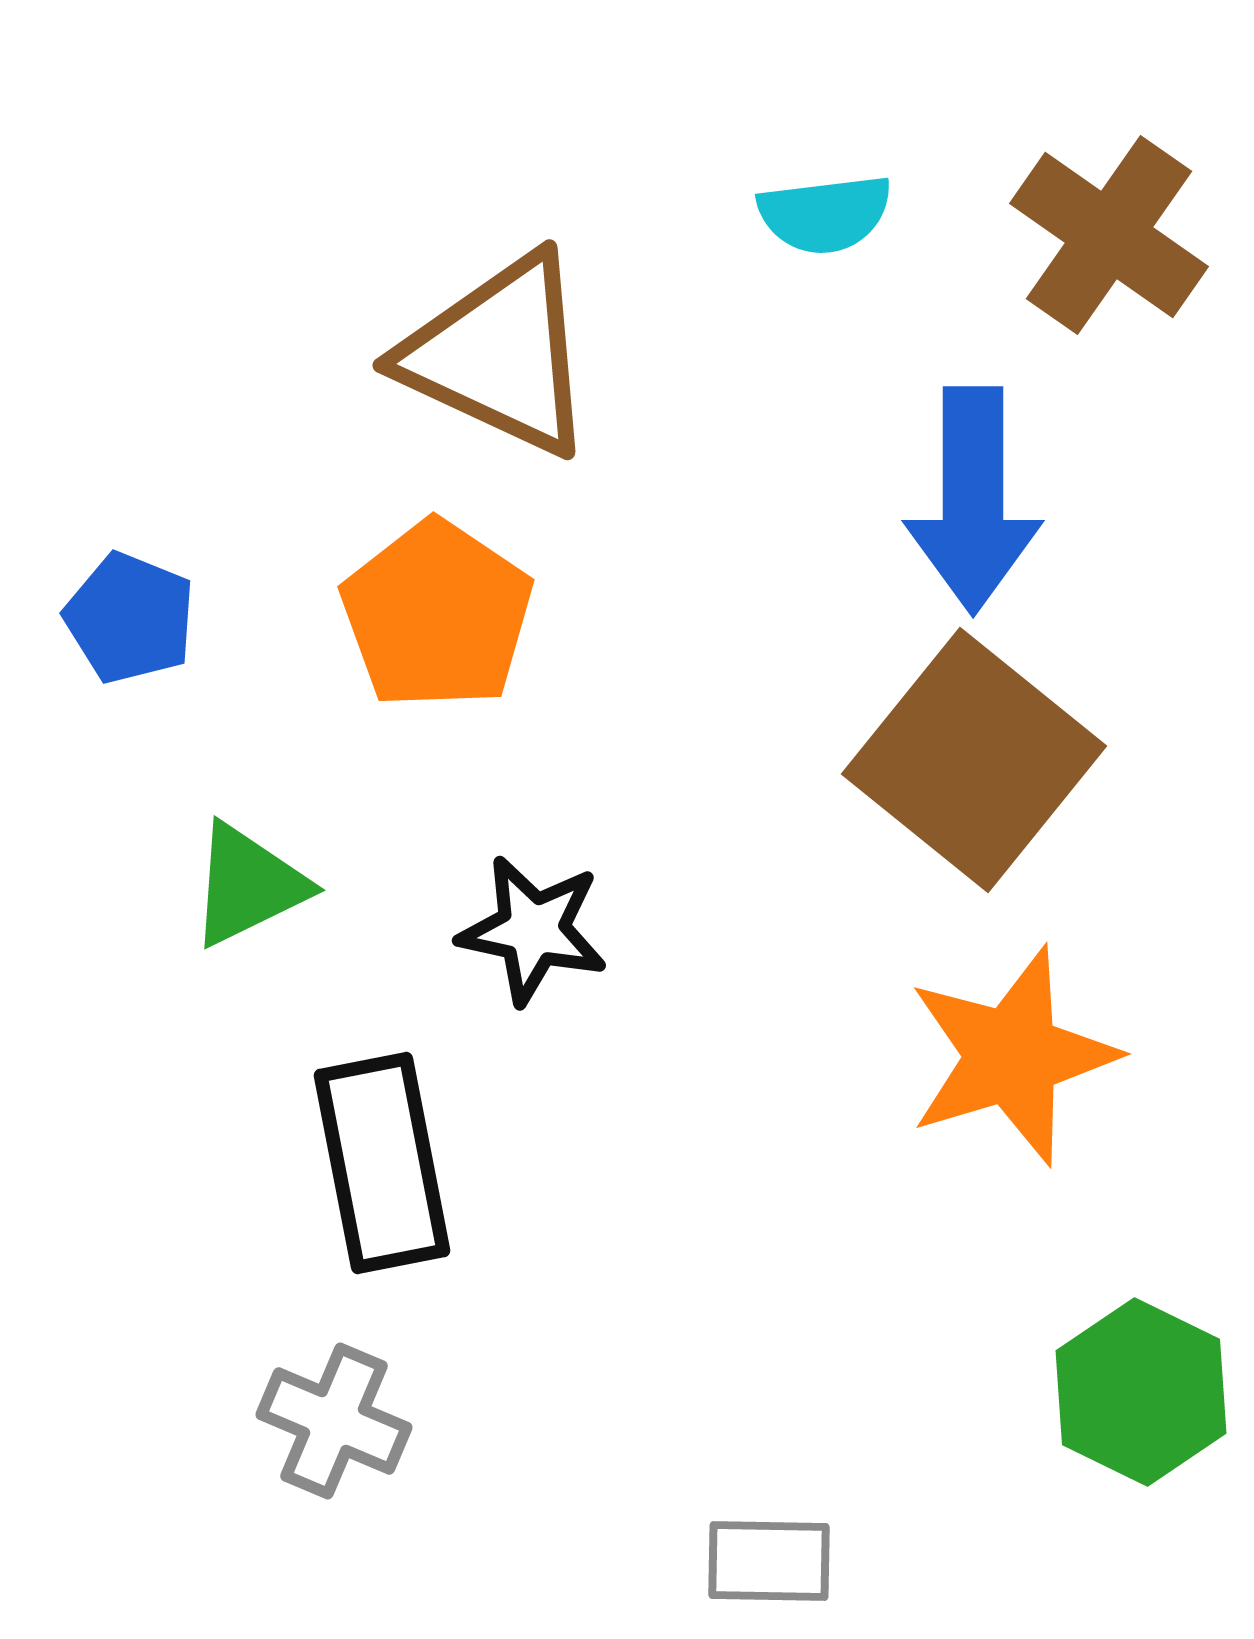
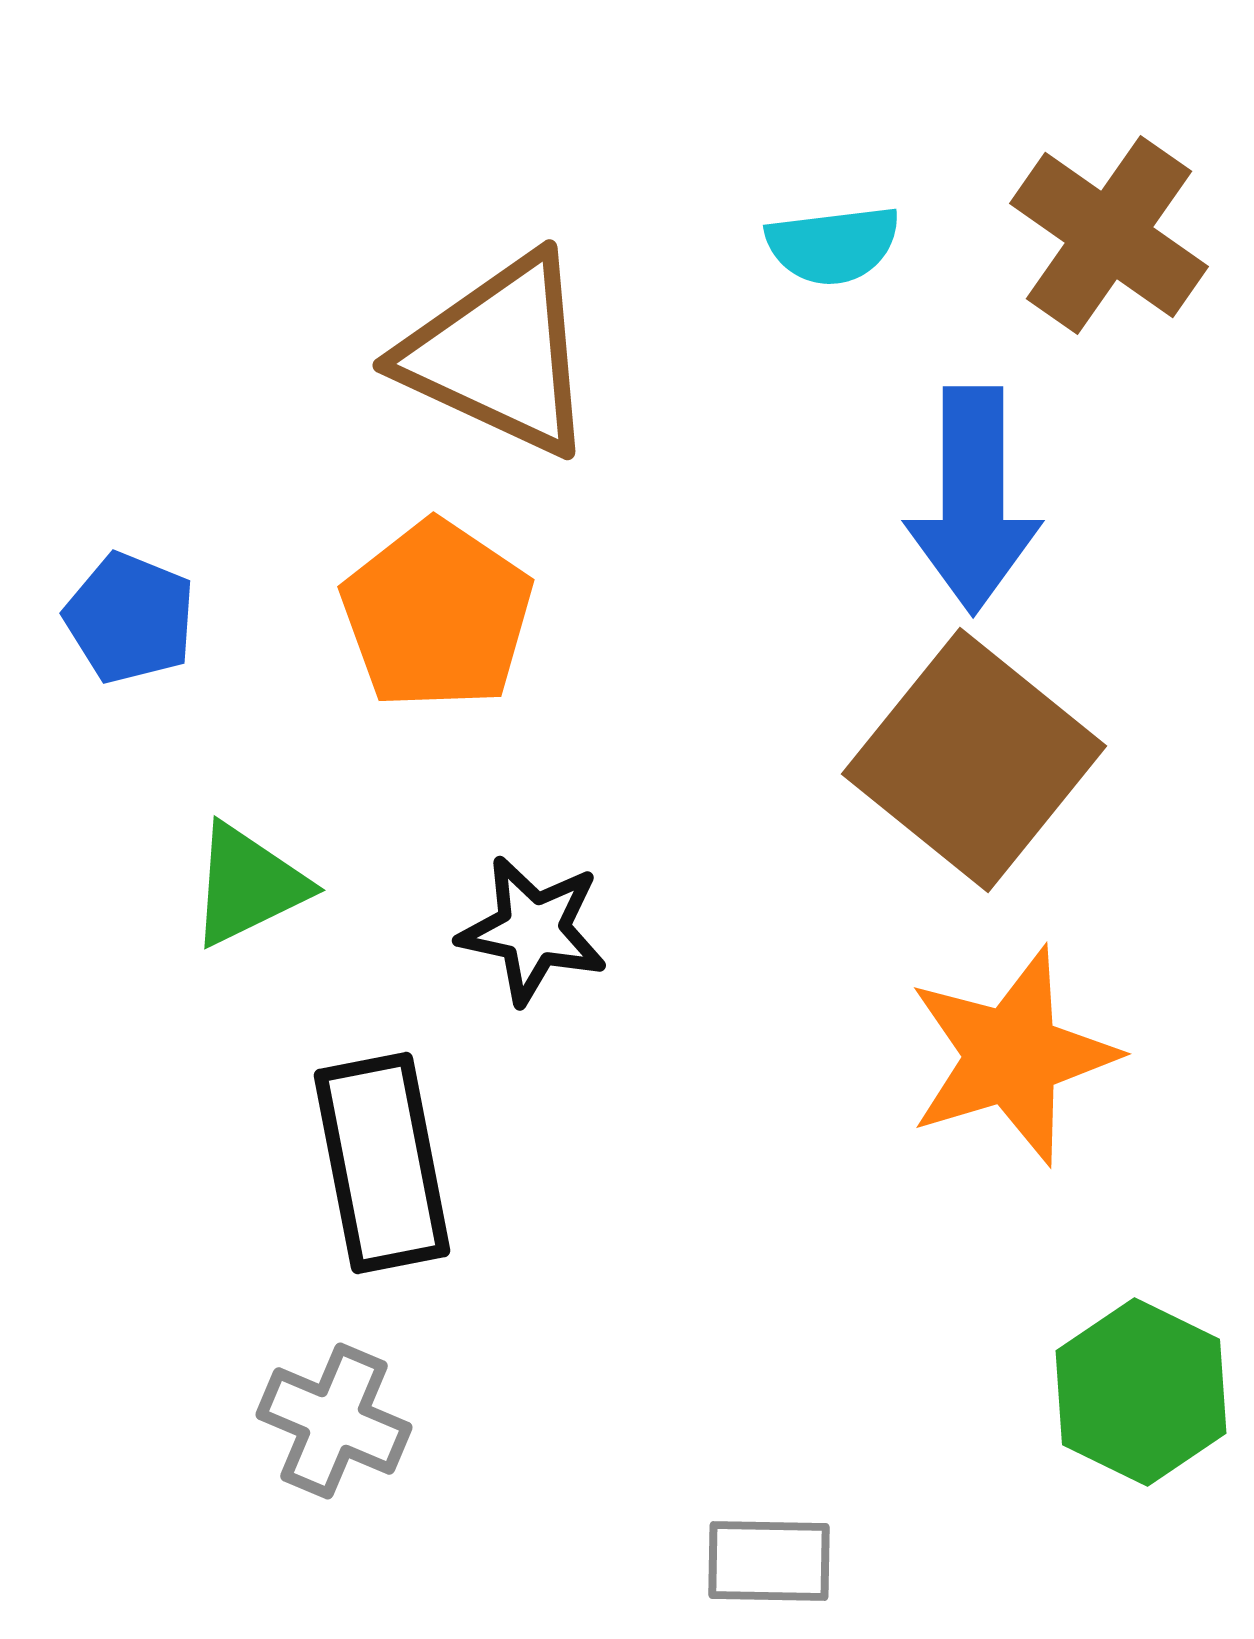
cyan semicircle: moved 8 px right, 31 px down
